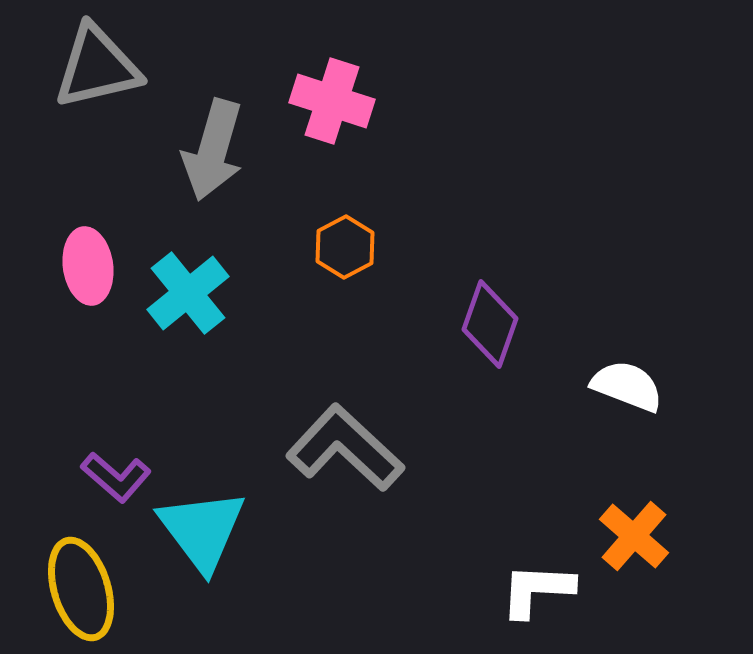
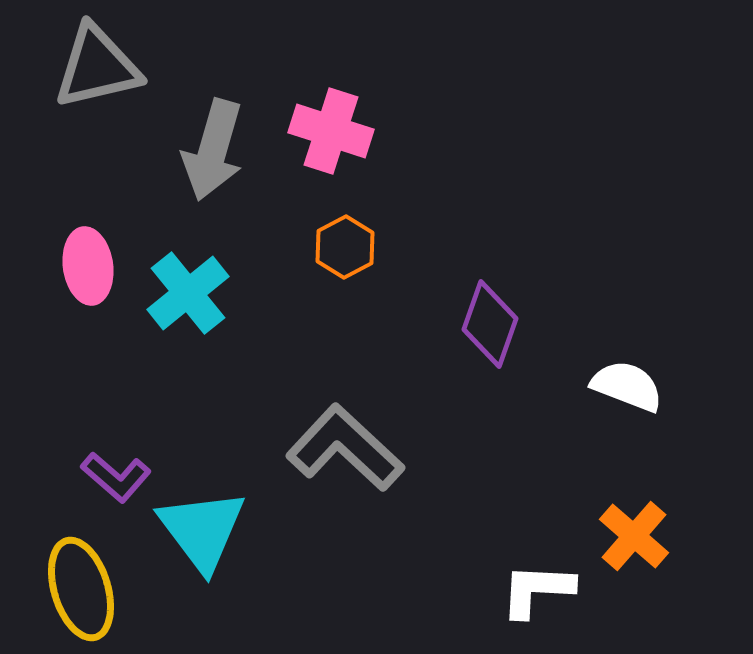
pink cross: moved 1 px left, 30 px down
